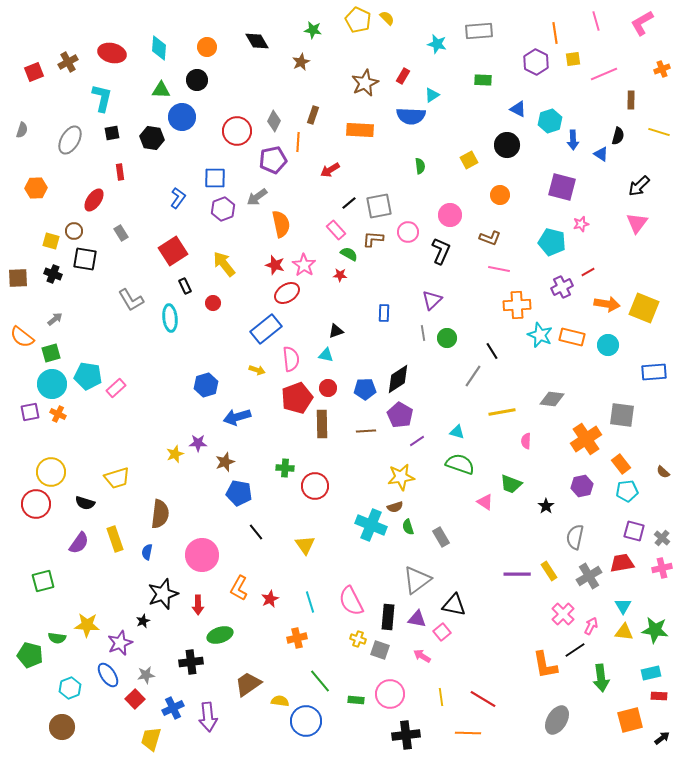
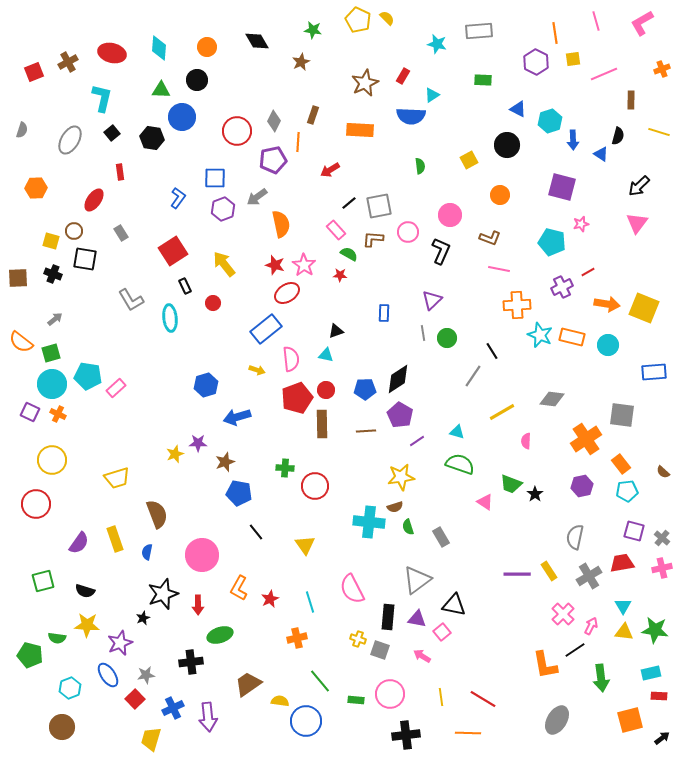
black square at (112, 133): rotated 28 degrees counterclockwise
orange semicircle at (22, 337): moved 1 px left, 5 px down
red circle at (328, 388): moved 2 px left, 2 px down
purple square at (30, 412): rotated 36 degrees clockwise
yellow line at (502, 412): rotated 20 degrees counterclockwise
yellow circle at (51, 472): moved 1 px right, 12 px up
black semicircle at (85, 503): moved 88 px down
black star at (546, 506): moved 11 px left, 12 px up
brown semicircle at (160, 514): moved 3 px left; rotated 28 degrees counterclockwise
cyan cross at (371, 525): moved 2 px left, 3 px up; rotated 16 degrees counterclockwise
pink semicircle at (351, 601): moved 1 px right, 12 px up
black star at (143, 621): moved 3 px up
